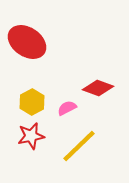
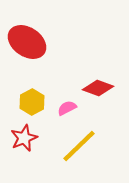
red star: moved 7 px left, 2 px down; rotated 12 degrees counterclockwise
